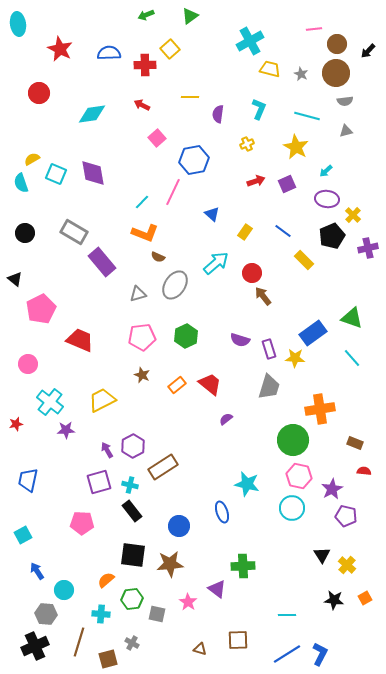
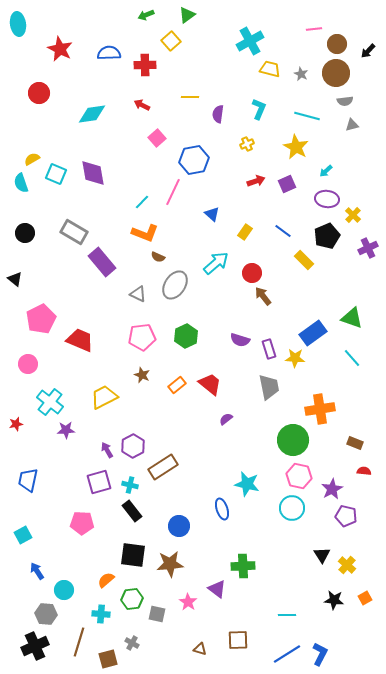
green triangle at (190, 16): moved 3 px left, 1 px up
yellow square at (170, 49): moved 1 px right, 8 px up
gray triangle at (346, 131): moved 6 px right, 6 px up
black pentagon at (332, 236): moved 5 px left
purple cross at (368, 248): rotated 12 degrees counterclockwise
gray triangle at (138, 294): rotated 42 degrees clockwise
pink pentagon at (41, 309): moved 10 px down
gray trapezoid at (269, 387): rotated 28 degrees counterclockwise
yellow trapezoid at (102, 400): moved 2 px right, 3 px up
blue ellipse at (222, 512): moved 3 px up
